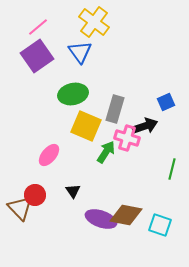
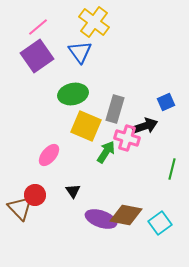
cyan square: moved 2 px up; rotated 35 degrees clockwise
